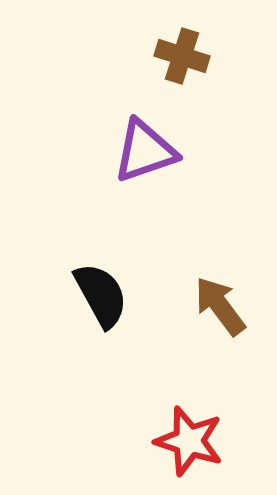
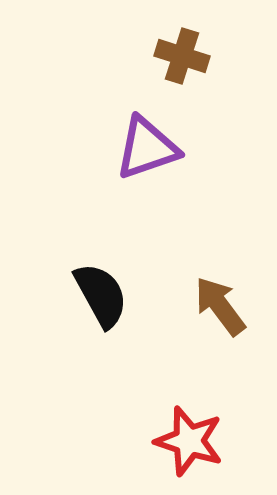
purple triangle: moved 2 px right, 3 px up
